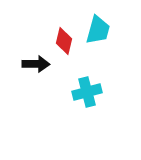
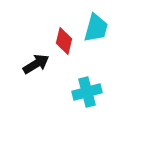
cyan trapezoid: moved 2 px left, 2 px up
black arrow: rotated 32 degrees counterclockwise
